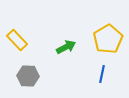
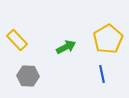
blue line: rotated 24 degrees counterclockwise
